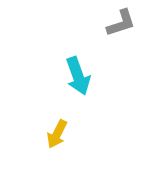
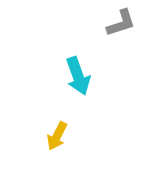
yellow arrow: moved 2 px down
